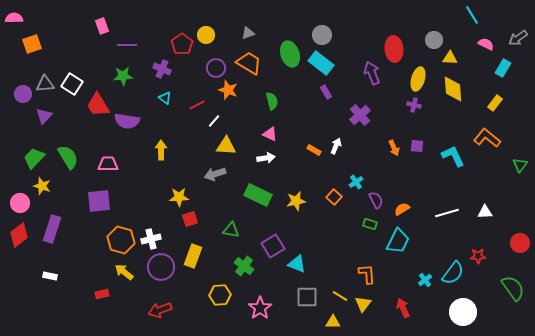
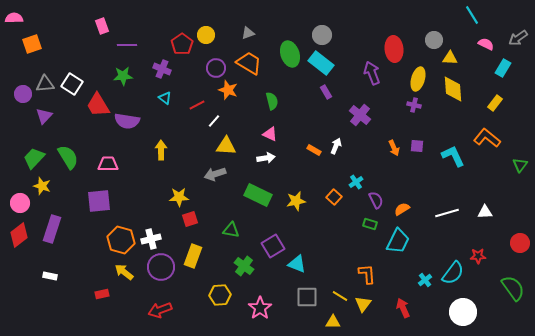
purple cross at (360, 115): rotated 10 degrees counterclockwise
